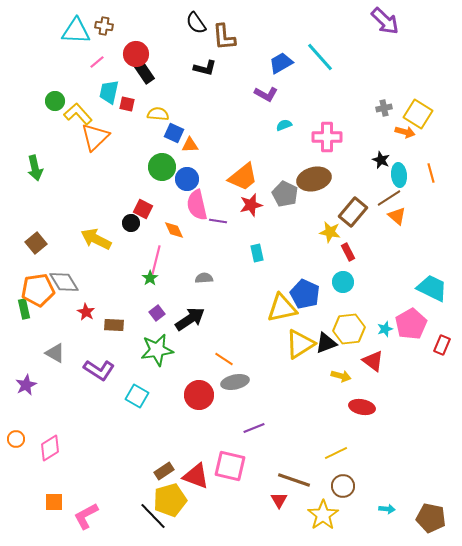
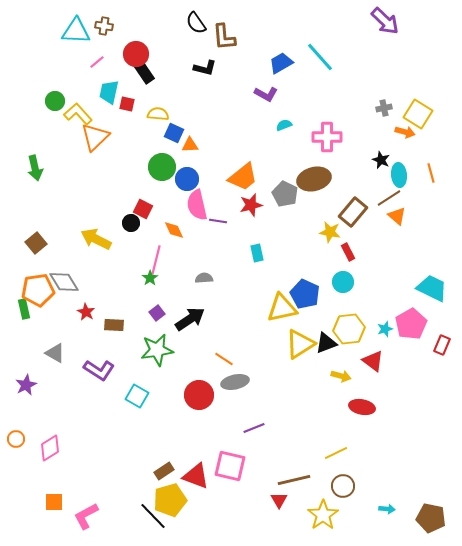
brown line at (294, 480): rotated 32 degrees counterclockwise
